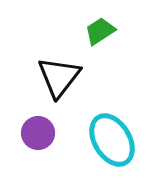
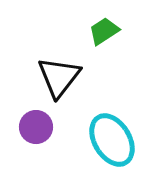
green trapezoid: moved 4 px right
purple circle: moved 2 px left, 6 px up
